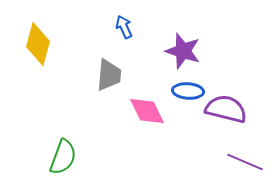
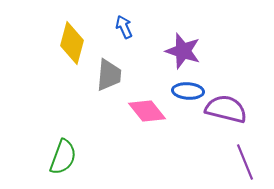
yellow diamond: moved 34 px right, 1 px up
pink diamond: rotated 12 degrees counterclockwise
purple line: rotated 45 degrees clockwise
